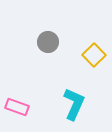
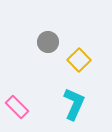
yellow square: moved 15 px left, 5 px down
pink rectangle: rotated 25 degrees clockwise
